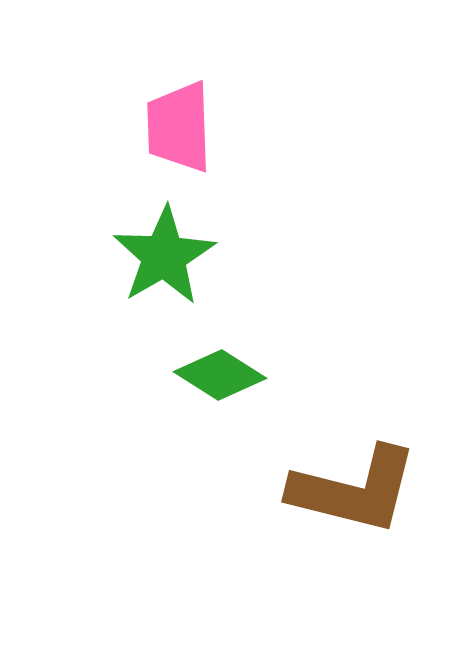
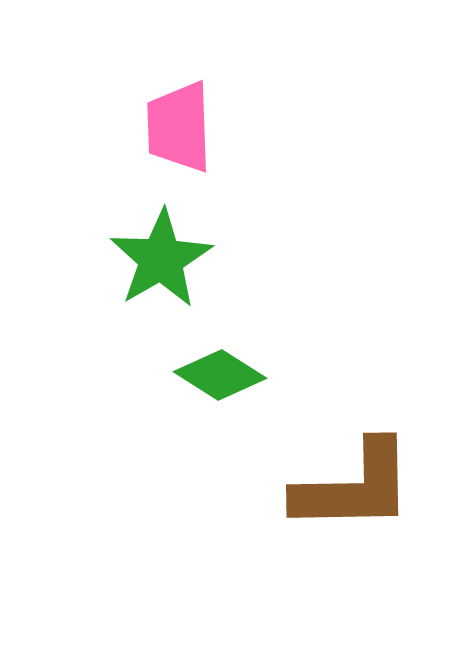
green star: moved 3 px left, 3 px down
brown L-shape: moved 3 px up; rotated 15 degrees counterclockwise
